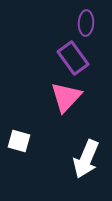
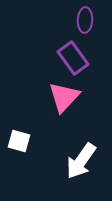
purple ellipse: moved 1 px left, 3 px up
pink triangle: moved 2 px left
white arrow: moved 5 px left, 2 px down; rotated 12 degrees clockwise
